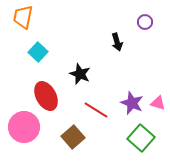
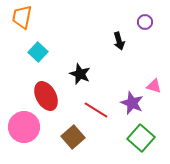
orange trapezoid: moved 1 px left
black arrow: moved 2 px right, 1 px up
pink triangle: moved 4 px left, 17 px up
